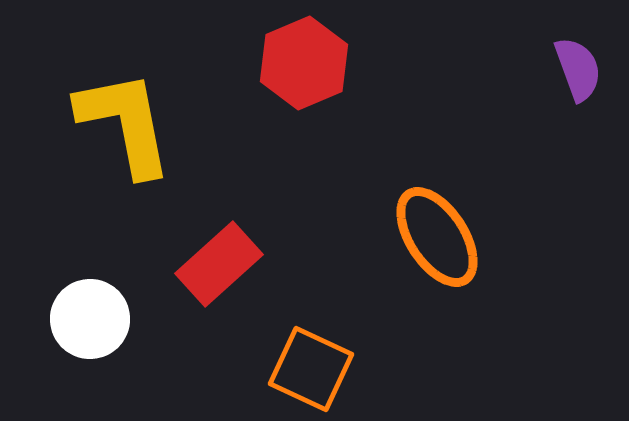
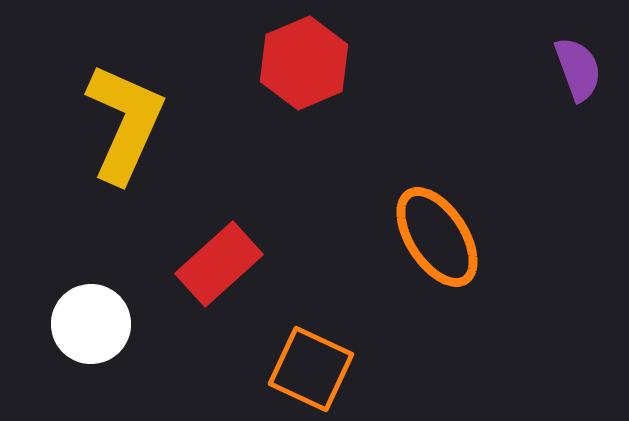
yellow L-shape: rotated 35 degrees clockwise
white circle: moved 1 px right, 5 px down
